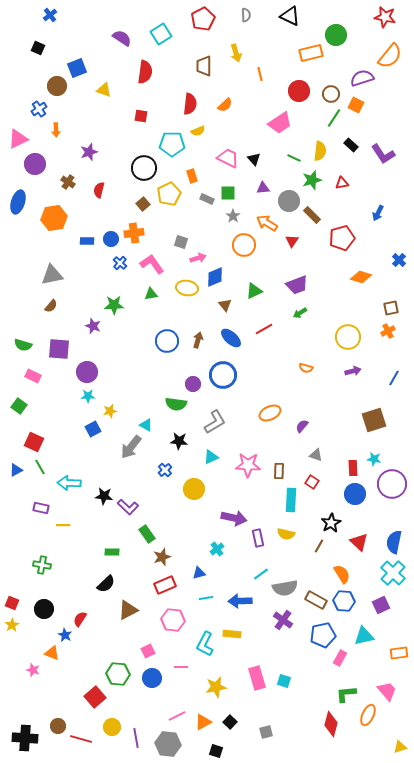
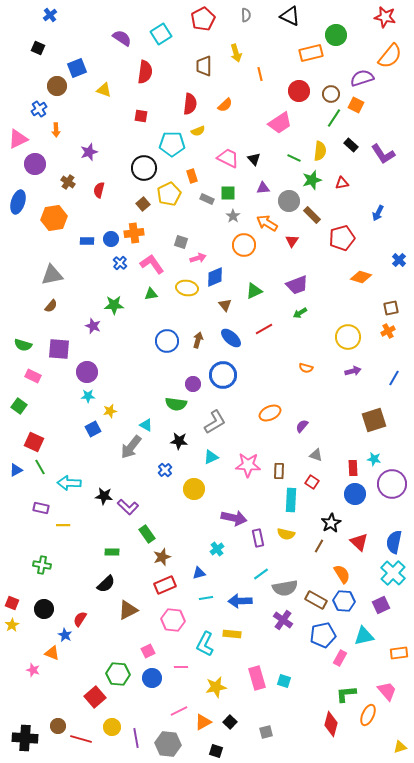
pink line at (177, 716): moved 2 px right, 5 px up
